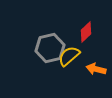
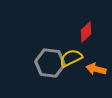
gray hexagon: moved 15 px down; rotated 20 degrees clockwise
yellow semicircle: moved 2 px right, 2 px down; rotated 15 degrees clockwise
